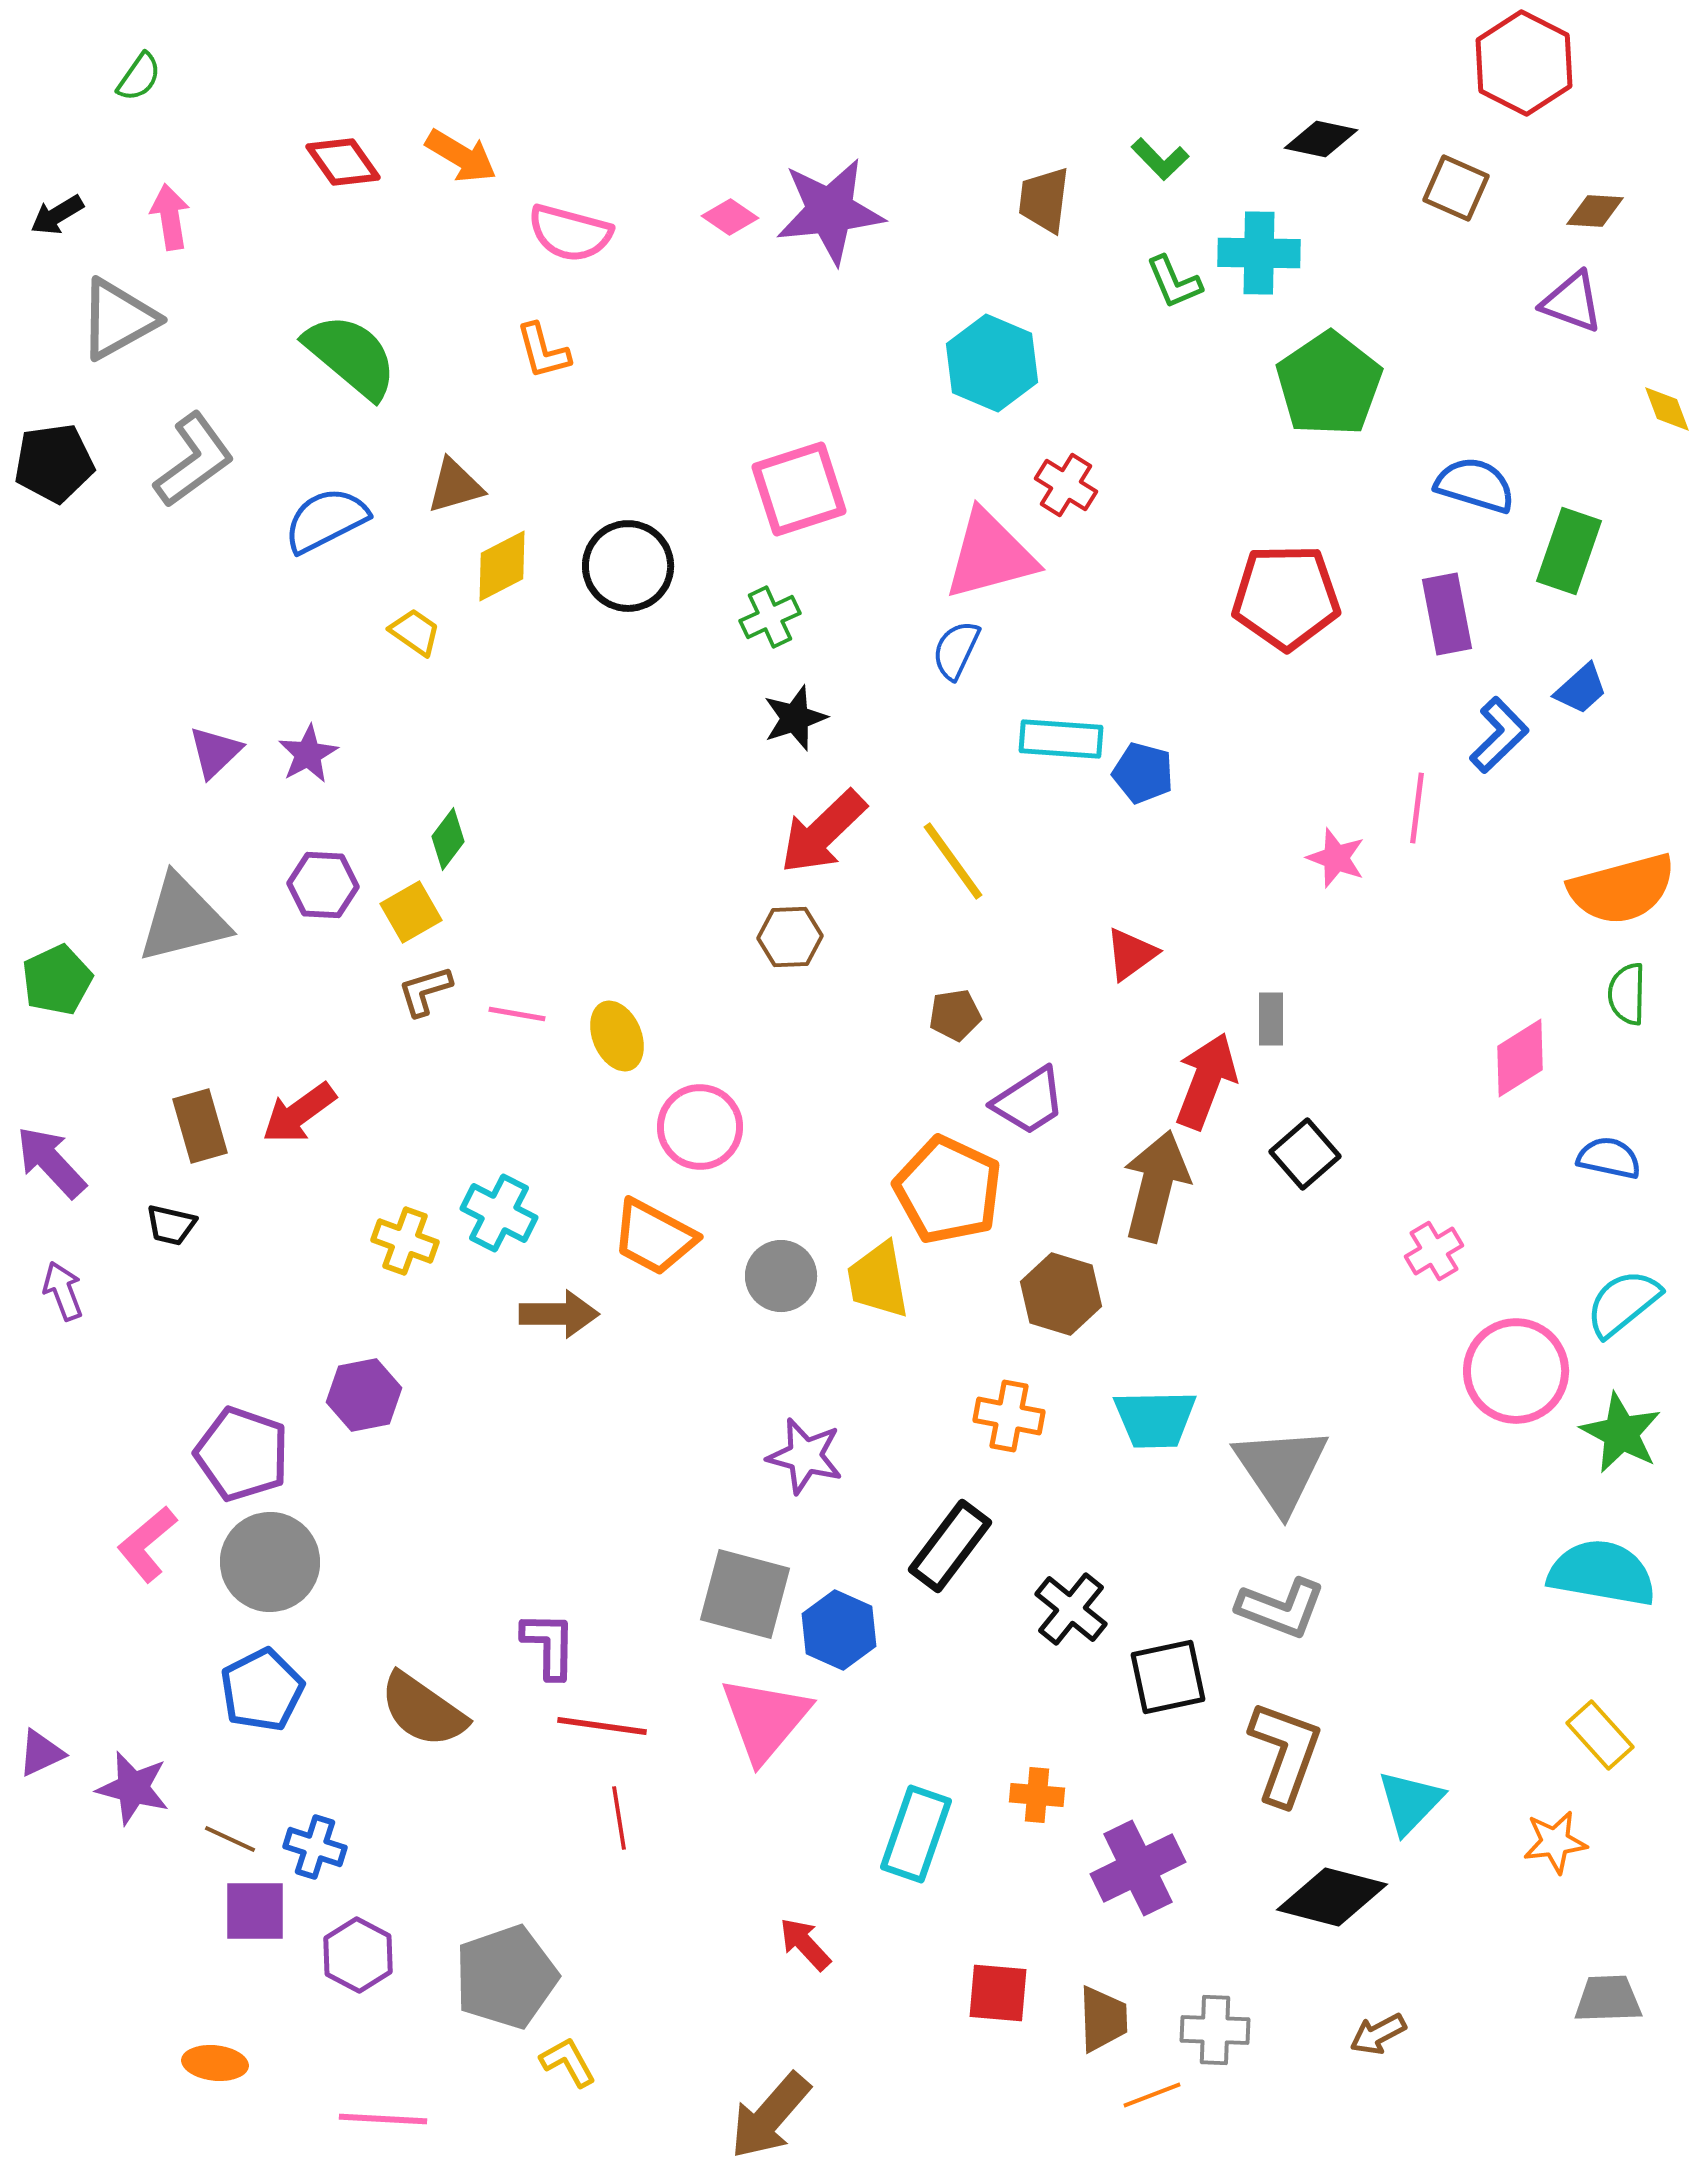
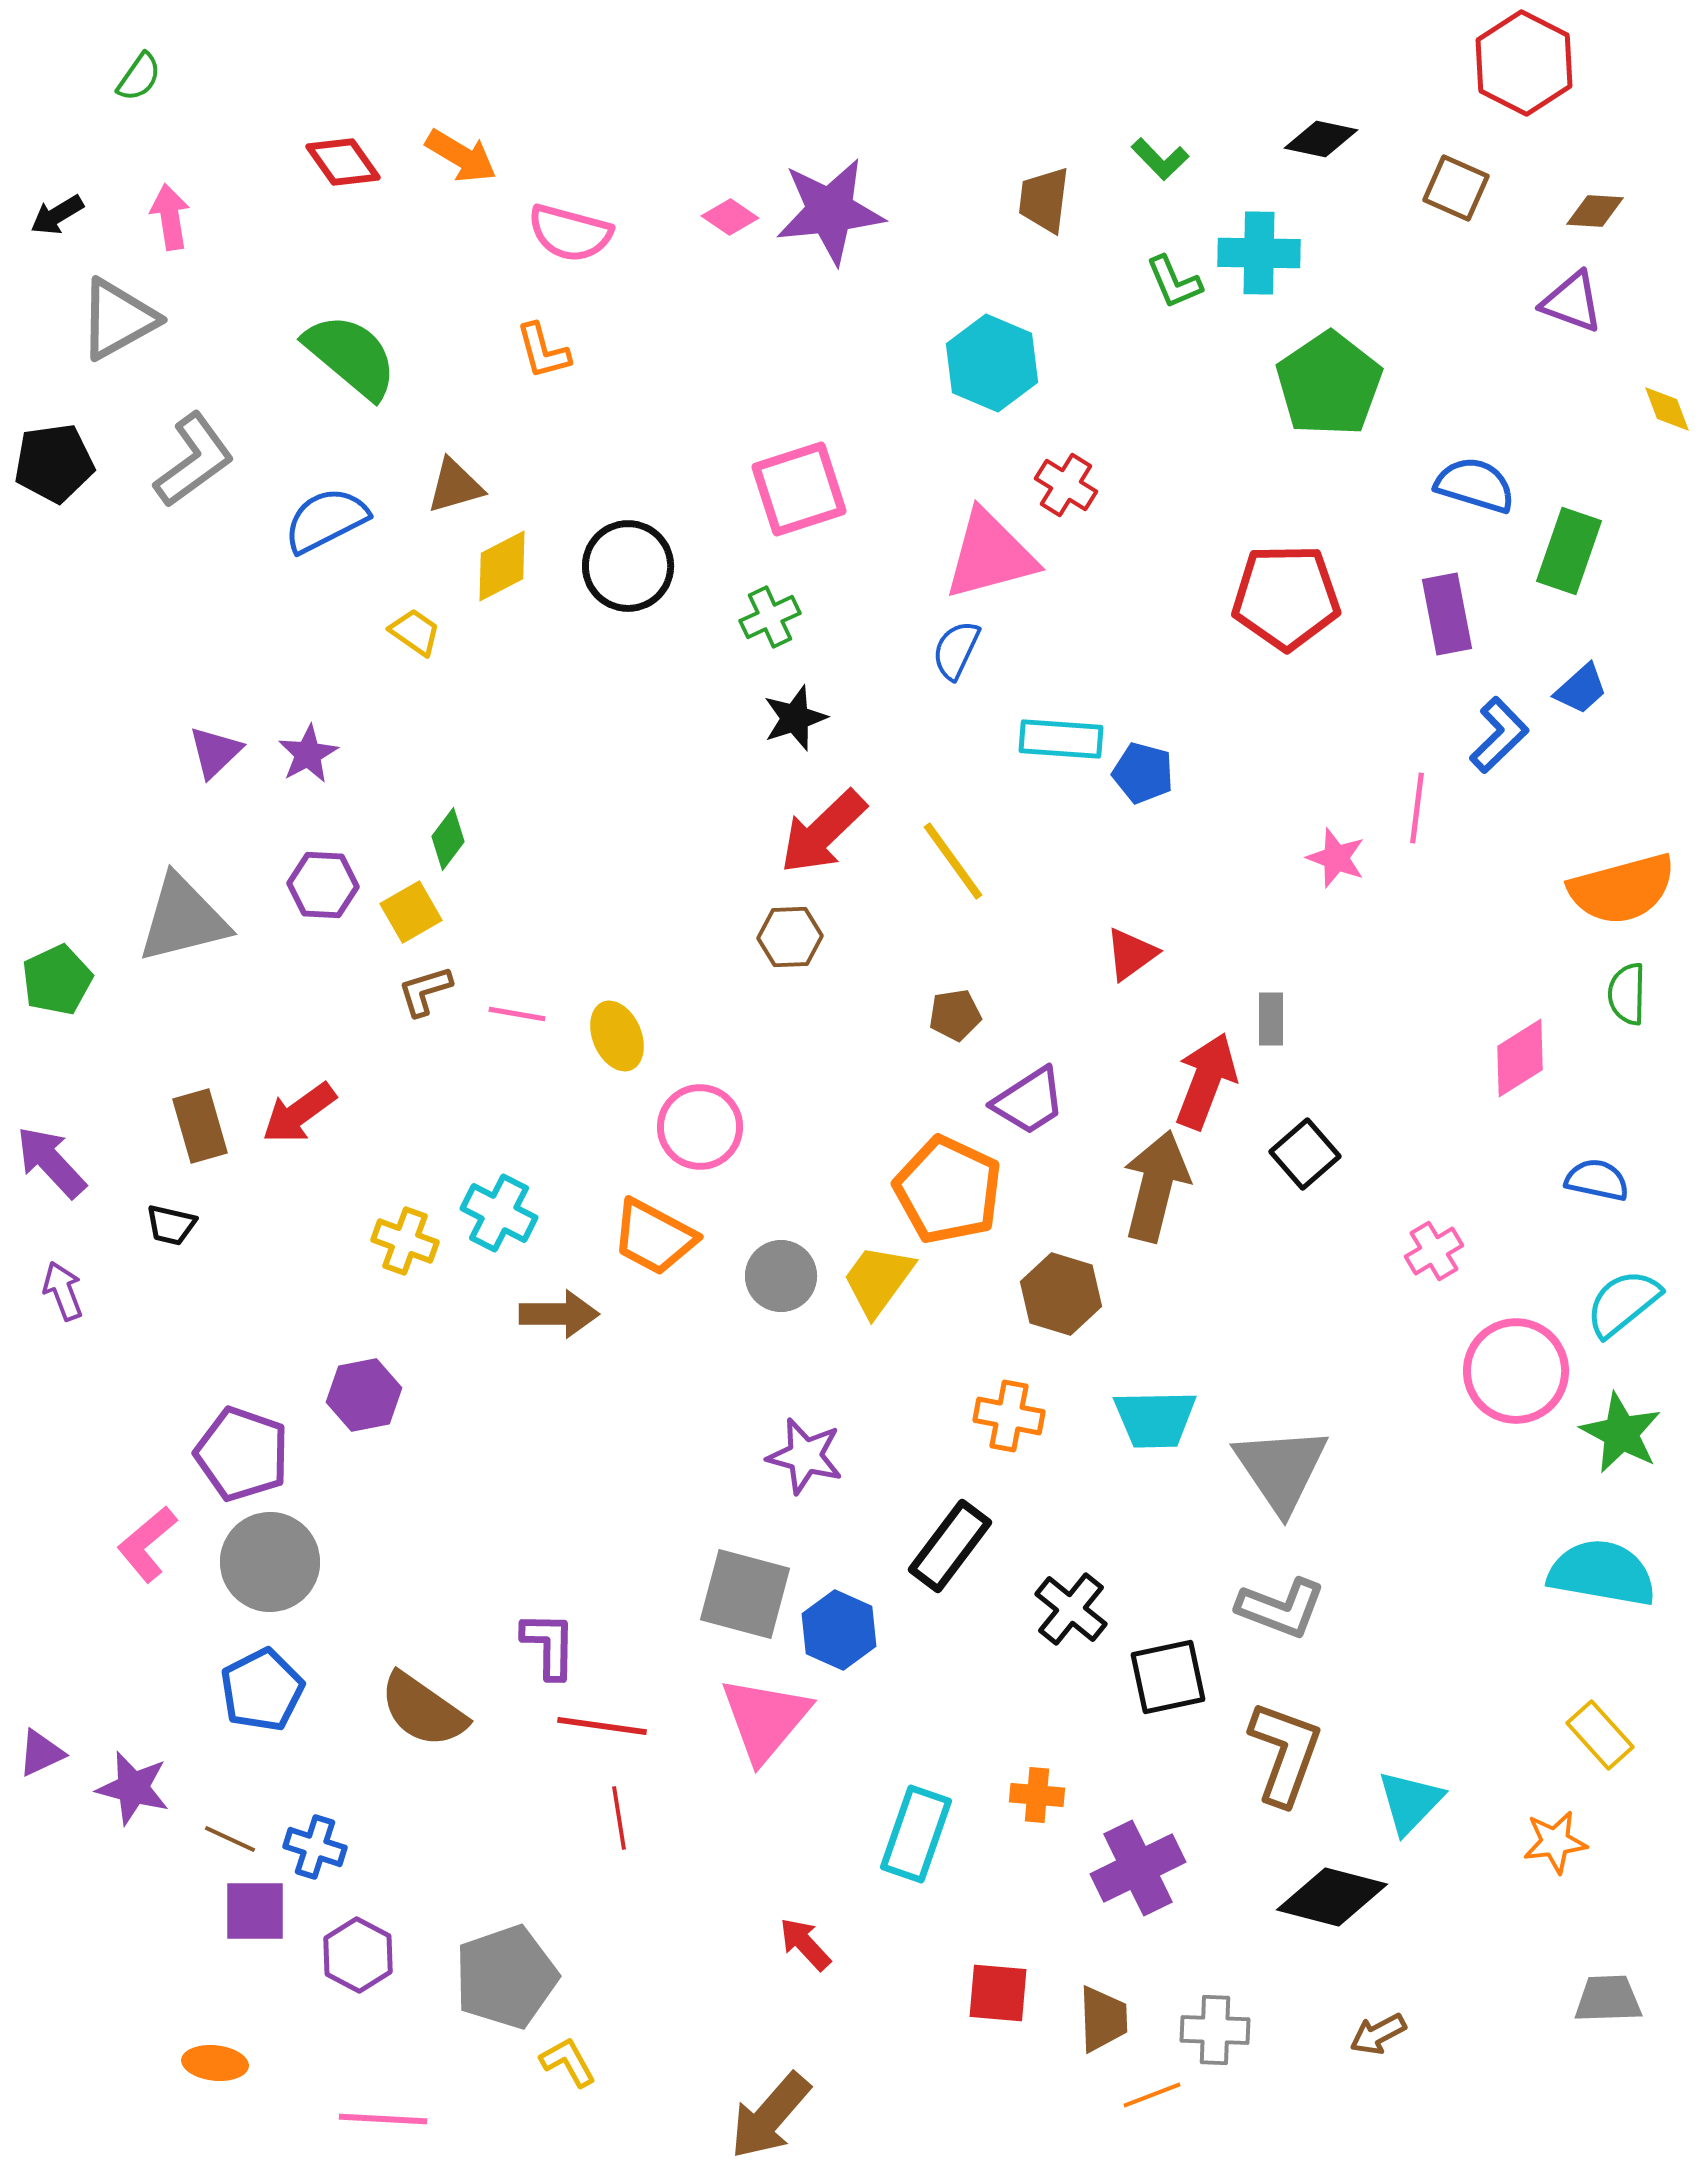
blue semicircle at (1609, 1158): moved 12 px left, 22 px down
yellow trapezoid at (878, 1280): rotated 46 degrees clockwise
